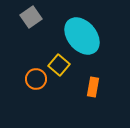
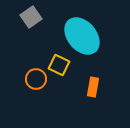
yellow square: rotated 15 degrees counterclockwise
